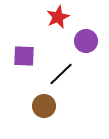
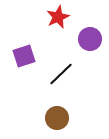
purple circle: moved 4 px right, 2 px up
purple square: rotated 20 degrees counterclockwise
brown circle: moved 13 px right, 12 px down
